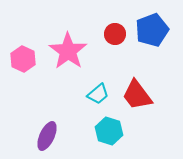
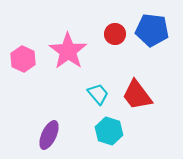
blue pentagon: rotated 28 degrees clockwise
cyan trapezoid: rotated 90 degrees counterclockwise
purple ellipse: moved 2 px right, 1 px up
